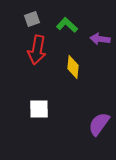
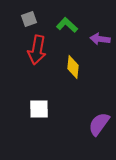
gray square: moved 3 px left
